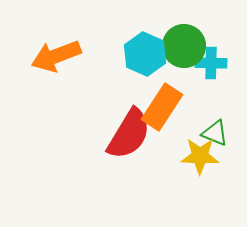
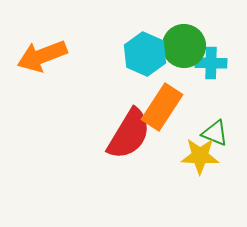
orange arrow: moved 14 px left
